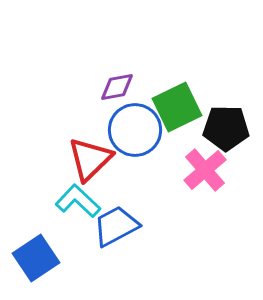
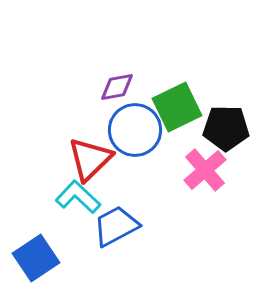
cyan L-shape: moved 4 px up
